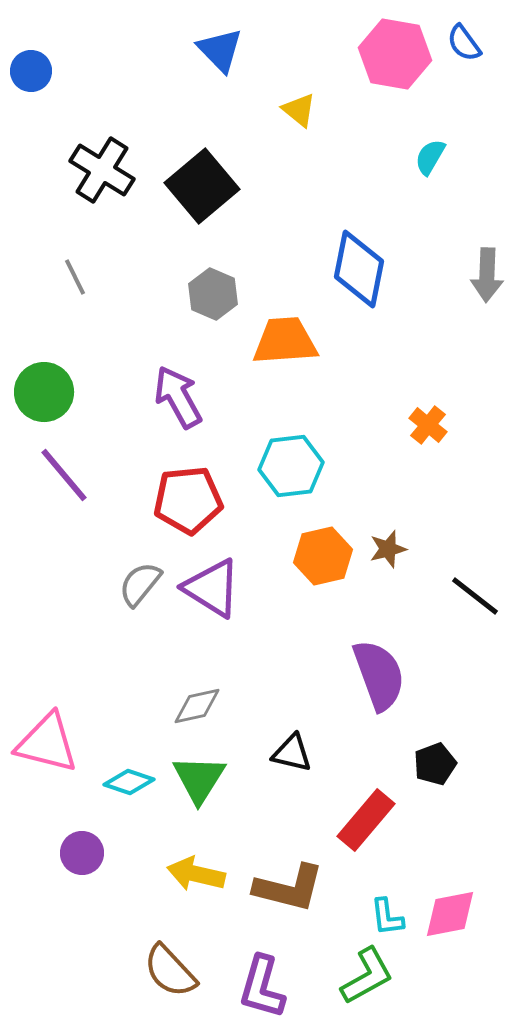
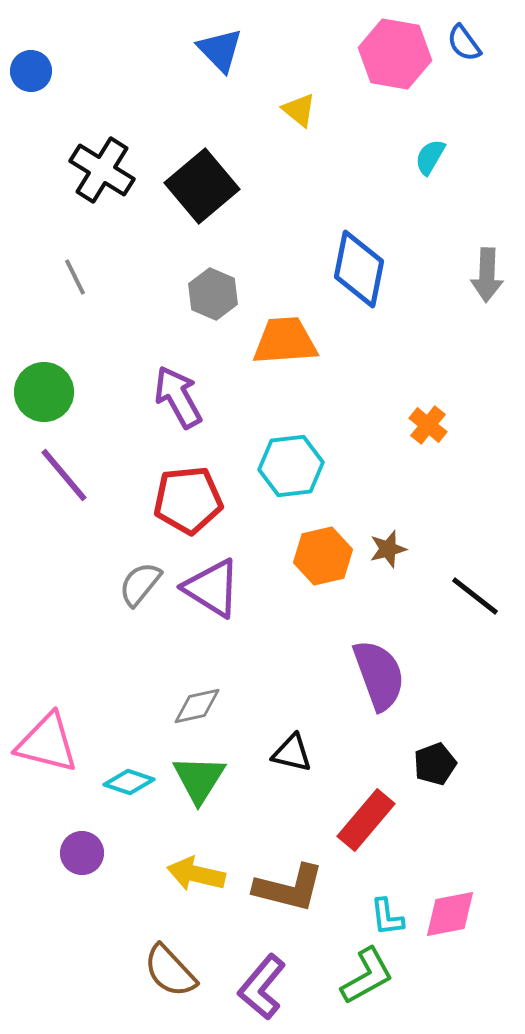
purple L-shape: rotated 24 degrees clockwise
